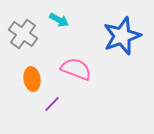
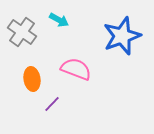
gray cross: moved 1 px left, 2 px up
